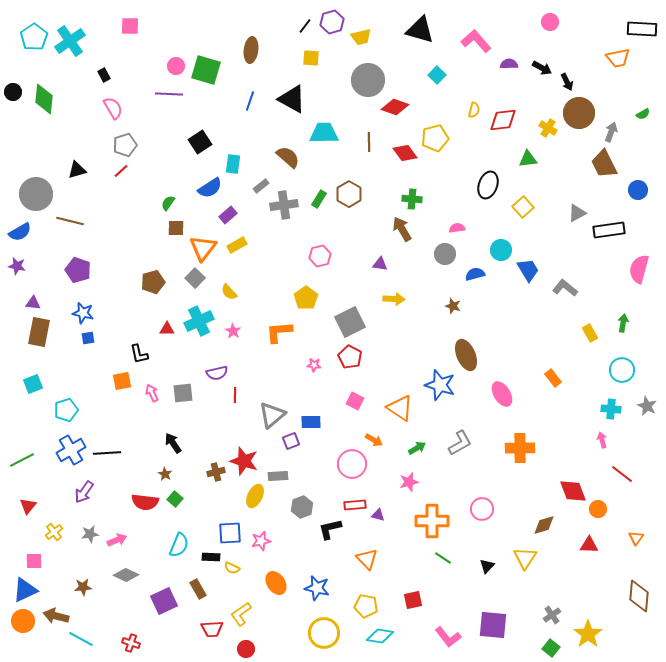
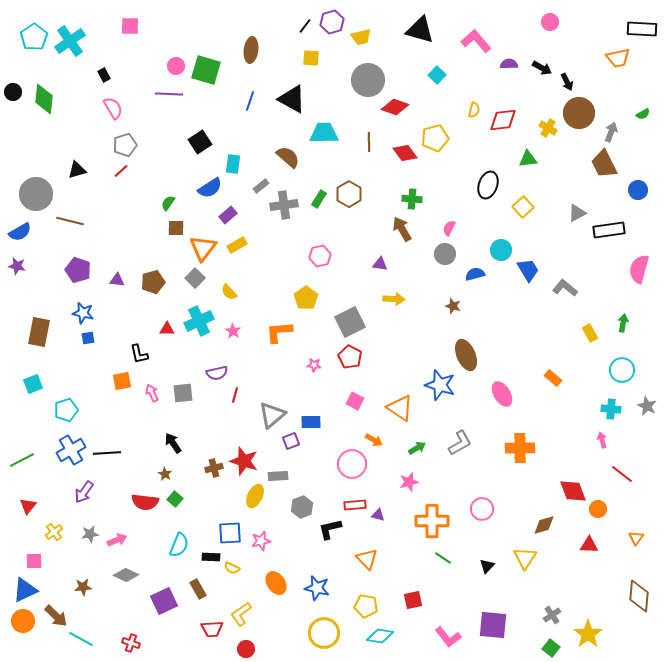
pink semicircle at (457, 228): moved 8 px left; rotated 56 degrees counterclockwise
purple triangle at (33, 303): moved 84 px right, 23 px up
orange rectangle at (553, 378): rotated 12 degrees counterclockwise
red line at (235, 395): rotated 14 degrees clockwise
brown cross at (216, 472): moved 2 px left, 4 px up
brown arrow at (56, 616): rotated 150 degrees counterclockwise
